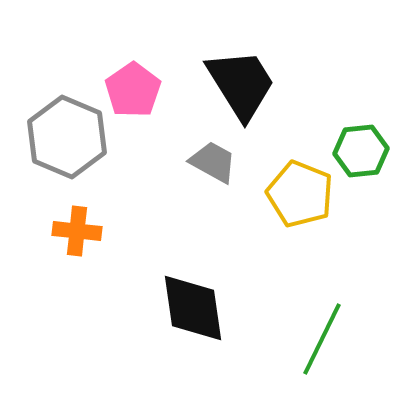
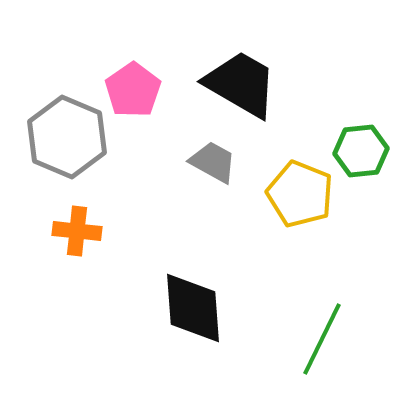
black trapezoid: rotated 28 degrees counterclockwise
black diamond: rotated 4 degrees clockwise
